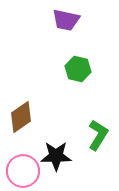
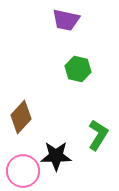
brown diamond: rotated 12 degrees counterclockwise
